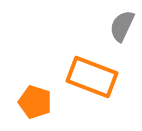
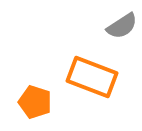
gray semicircle: rotated 148 degrees counterclockwise
